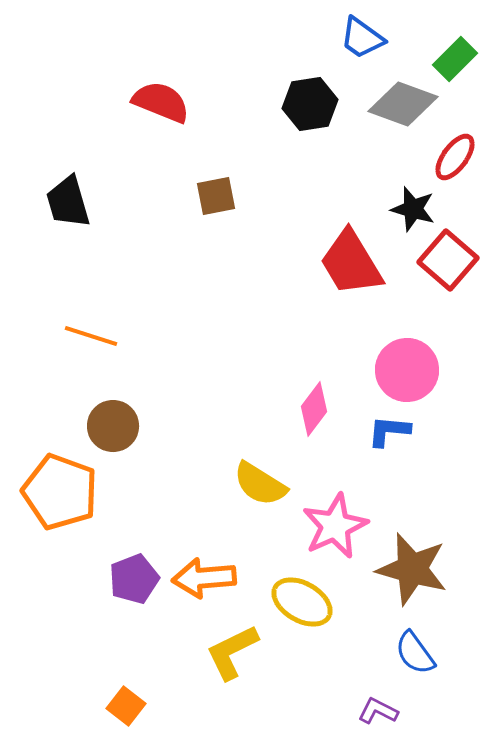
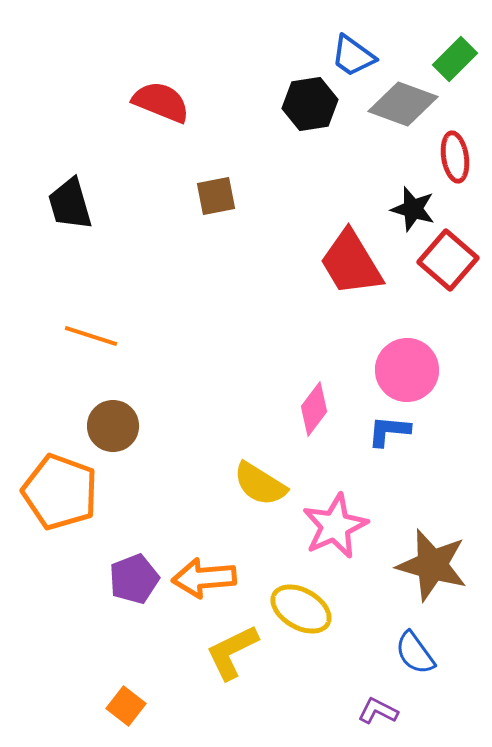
blue trapezoid: moved 9 px left, 18 px down
red ellipse: rotated 45 degrees counterclockwise
black trapezoid: moved 2 px right, 2 px down
brown star: moved 20 px right, 4 px up
yellow ellipse: moved 1 px left, 7 px down
